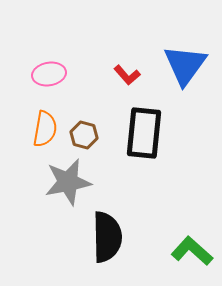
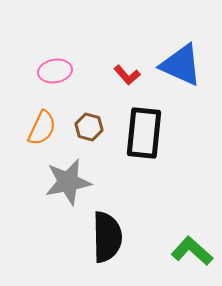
blue triangle: moved 4 px left; rotated 42 degrees counterclockwise
pink ellipse: moved 6 px right, 3 px up
orange semicircle: moved 3 px left, 1 px up; rotated 15 degrees clockwise
brown hexagon: moved 5 px right, 8 px up
